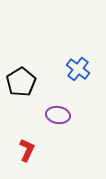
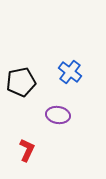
blue cross: moved 8 px left, 3 px down
black pentagon: rotated 20 degrees clockwise
